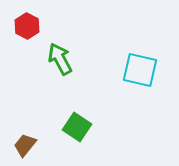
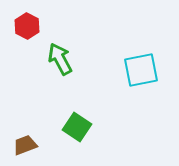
cyan square: moved 1 px right; rotated 24 degrees counterclockwise
brown trapezoid: rotated 30 degrees clockwise
